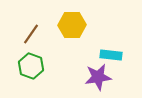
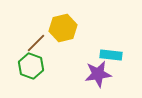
yellow hexagon: moved 9 px left, 3 px down; rotated 12 degrees counterclockwise
brown line: moved 5 px right, 9 px down; rotated 10 degrees clockwise
purple star: moved 3 px up
